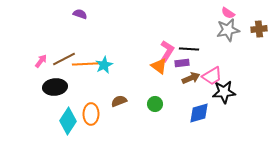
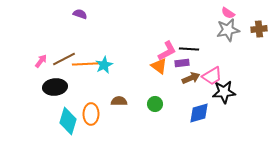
pink L-shape: rotated 30 degrees clockwise
brown semicircle: rotated 21 degrees clockwise
cyan diamond: rotated 16 degrees counterclockwise
